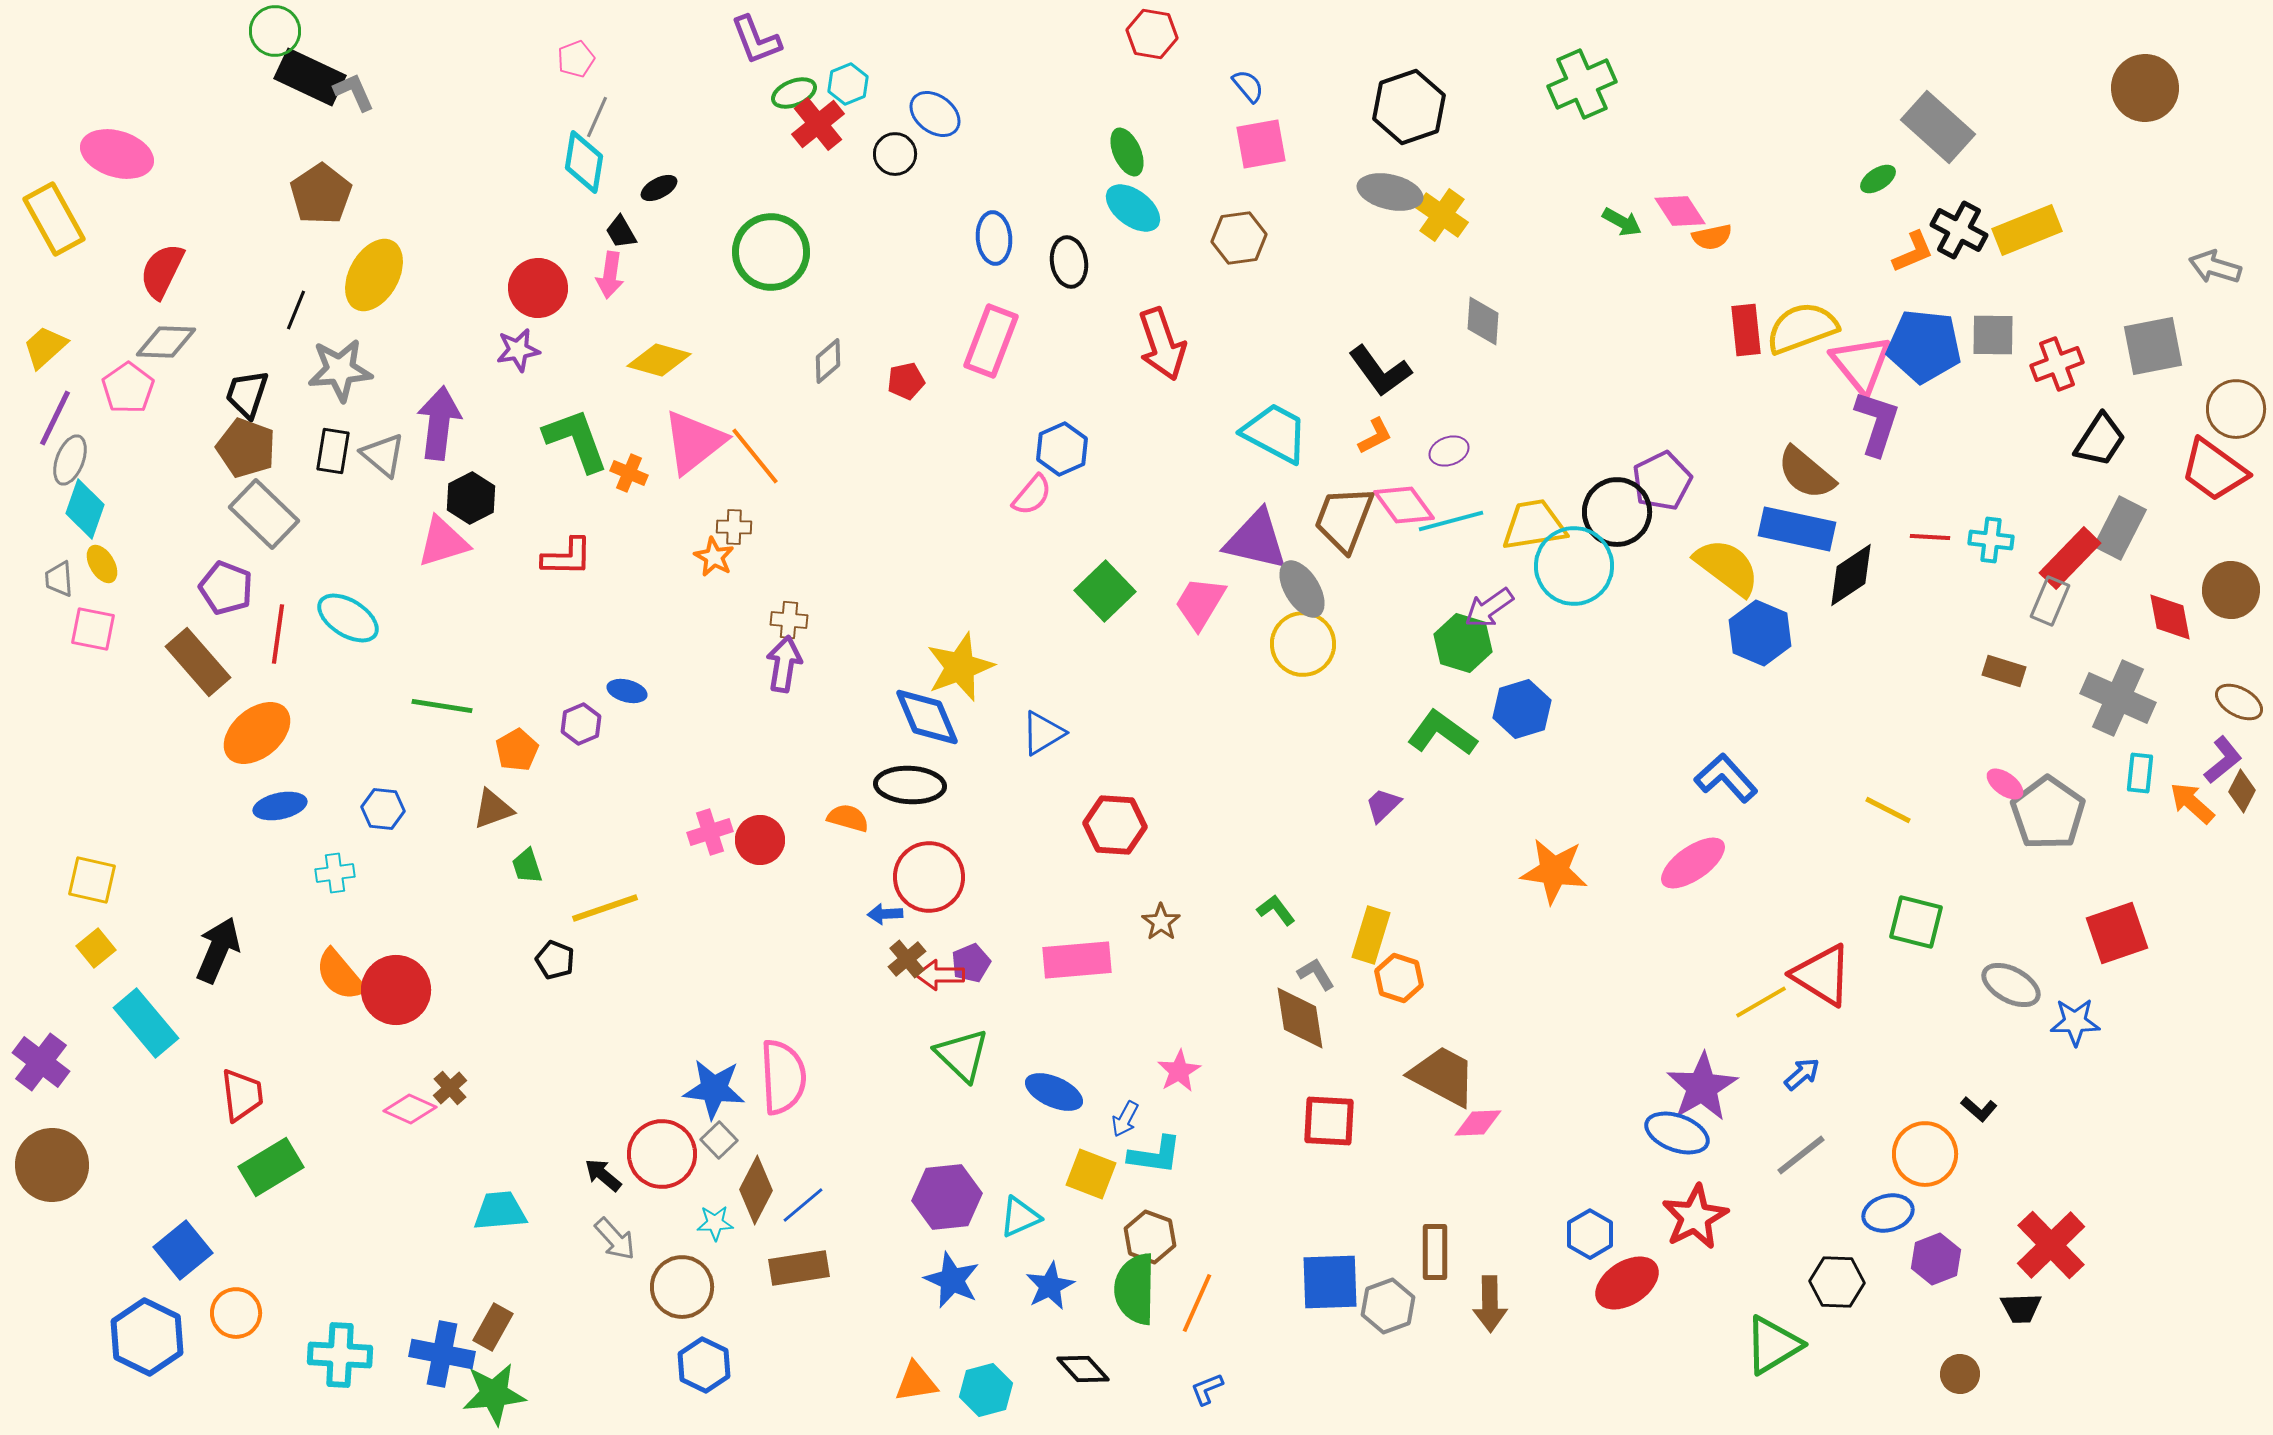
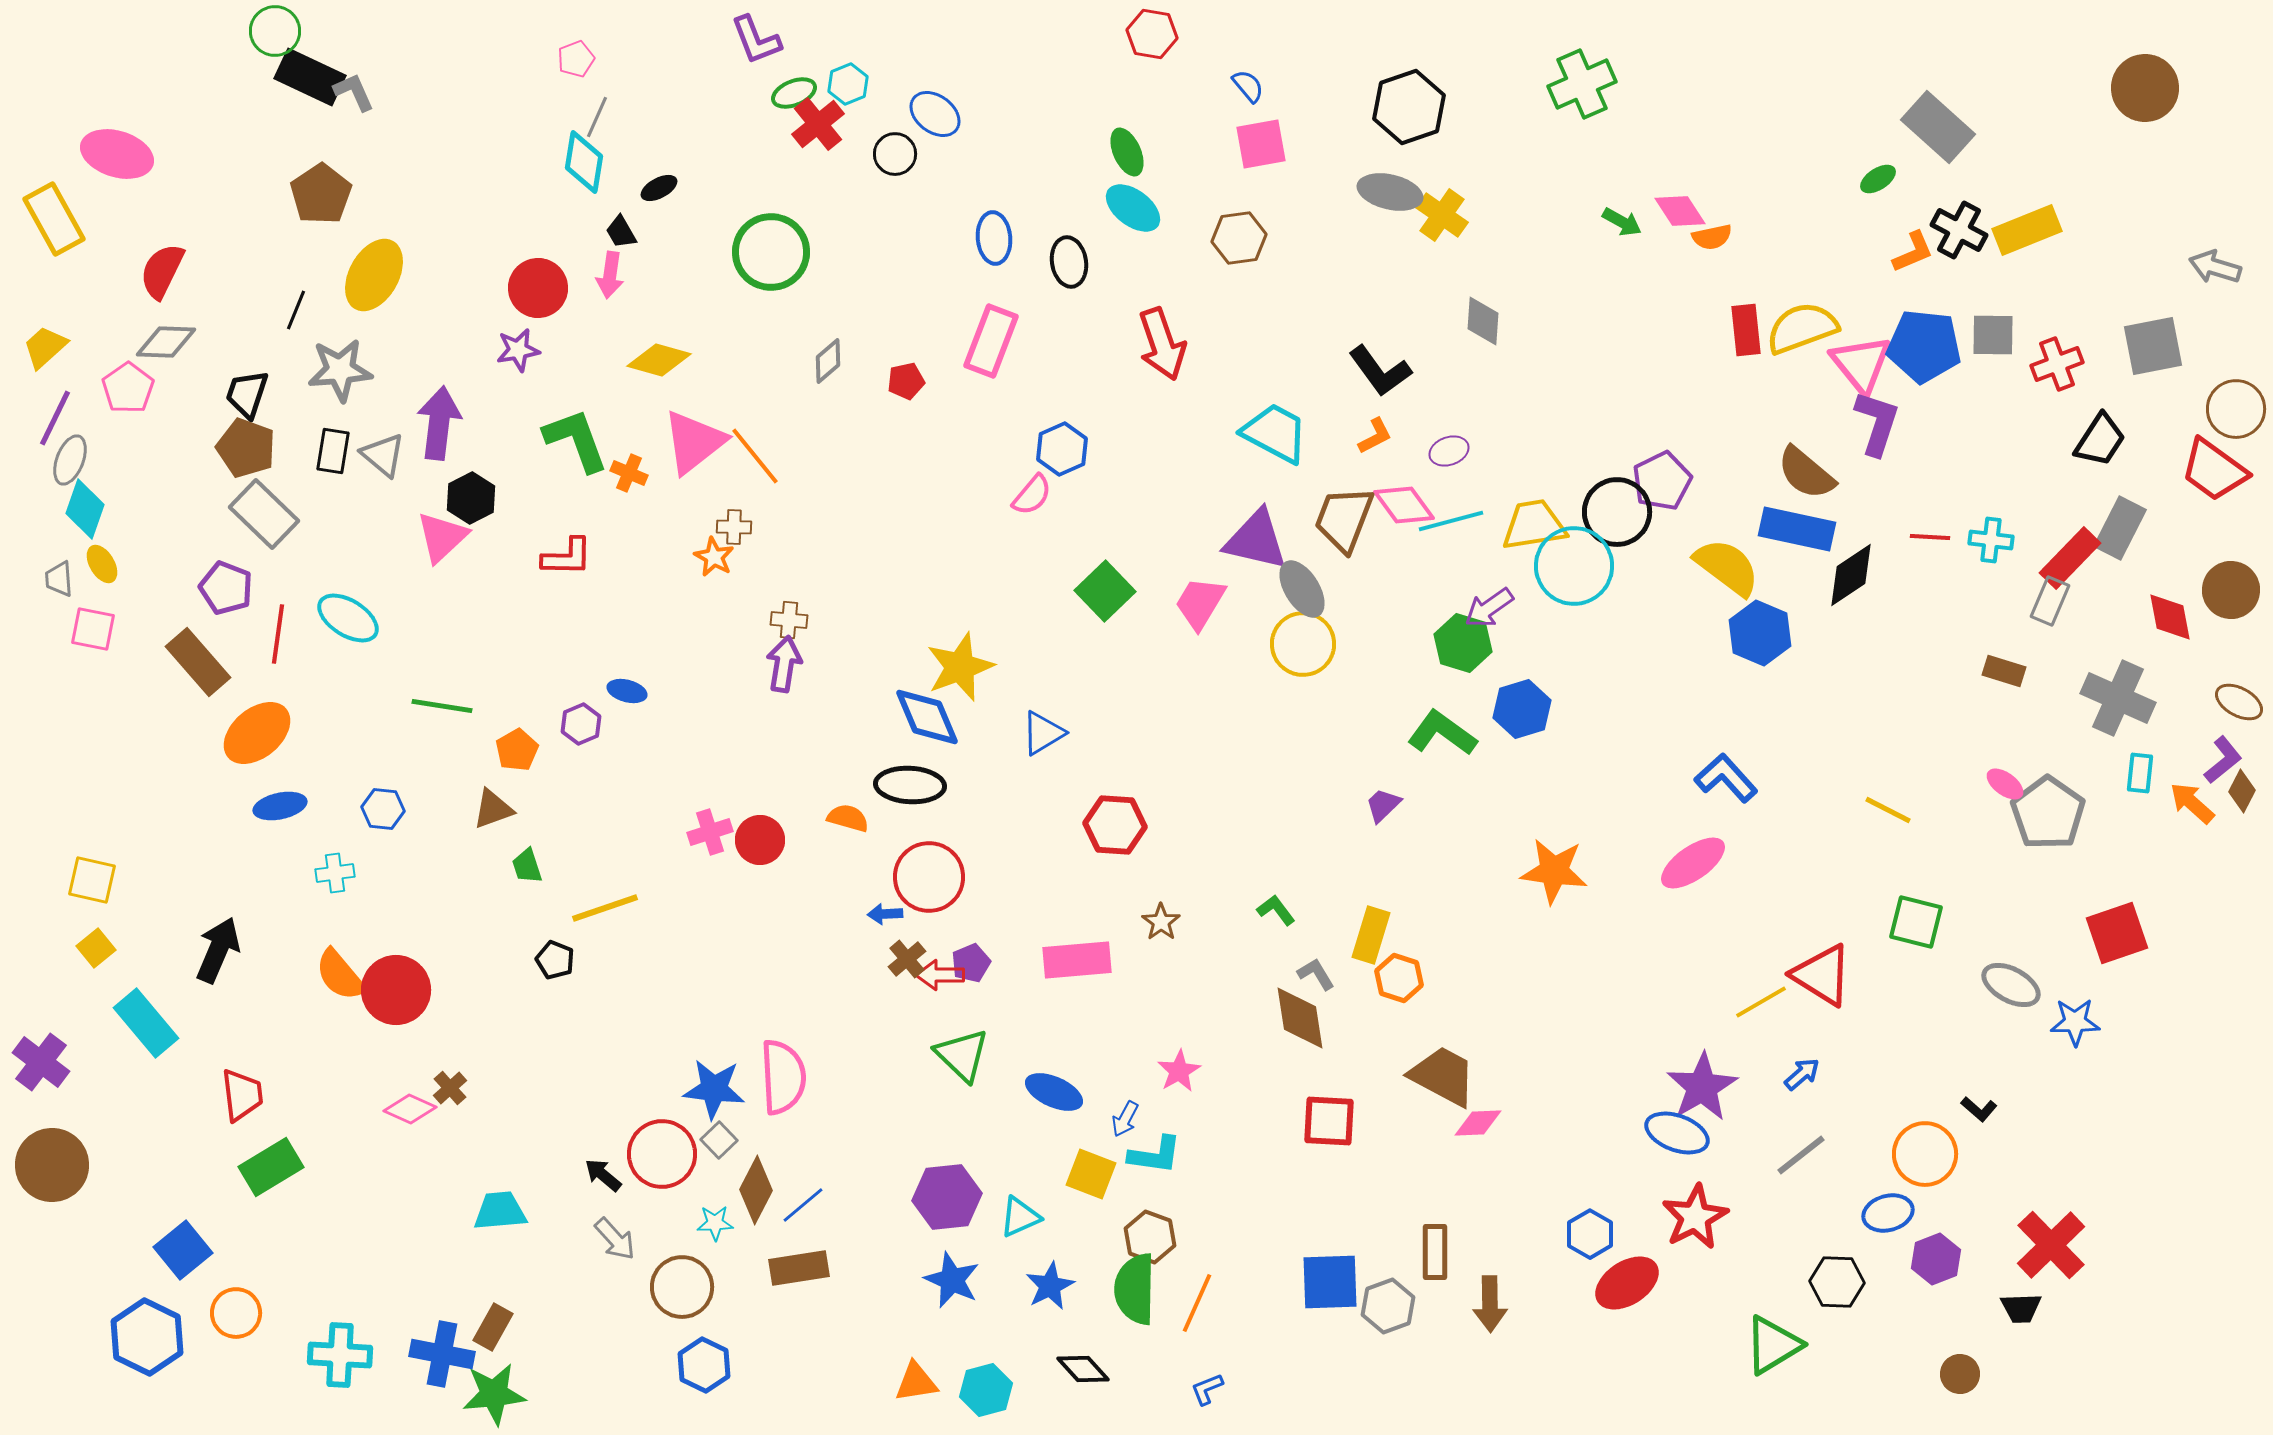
pink triangle at (443, 542): moved 1 px left, 5 px up; rotated 26 degrees counterclockwise
